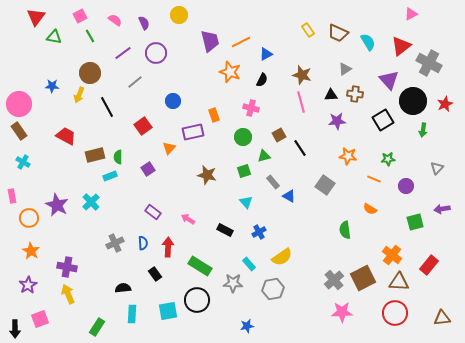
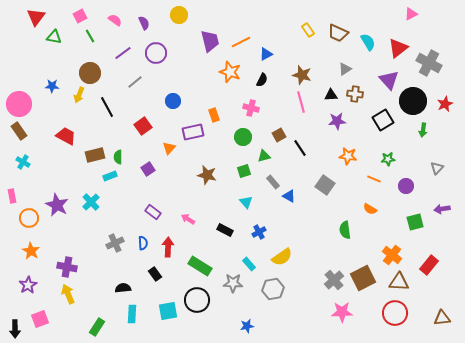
red triangle at (401, 46): moved 3 px left, 2 px down
